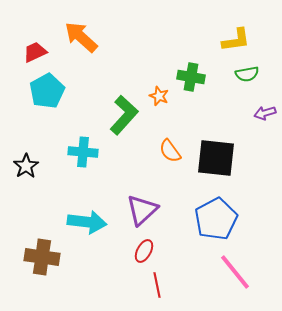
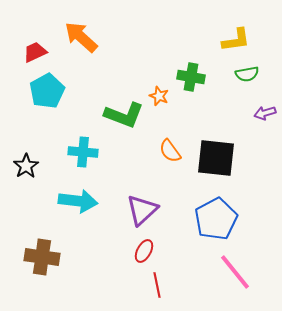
green L-shape: rotated 69 degrees clockwise
cyan arrow: moved 9 px left, 21 px up
